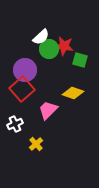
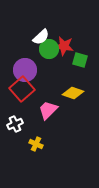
yellow cross: rotated 24 degrees counterclockwise
